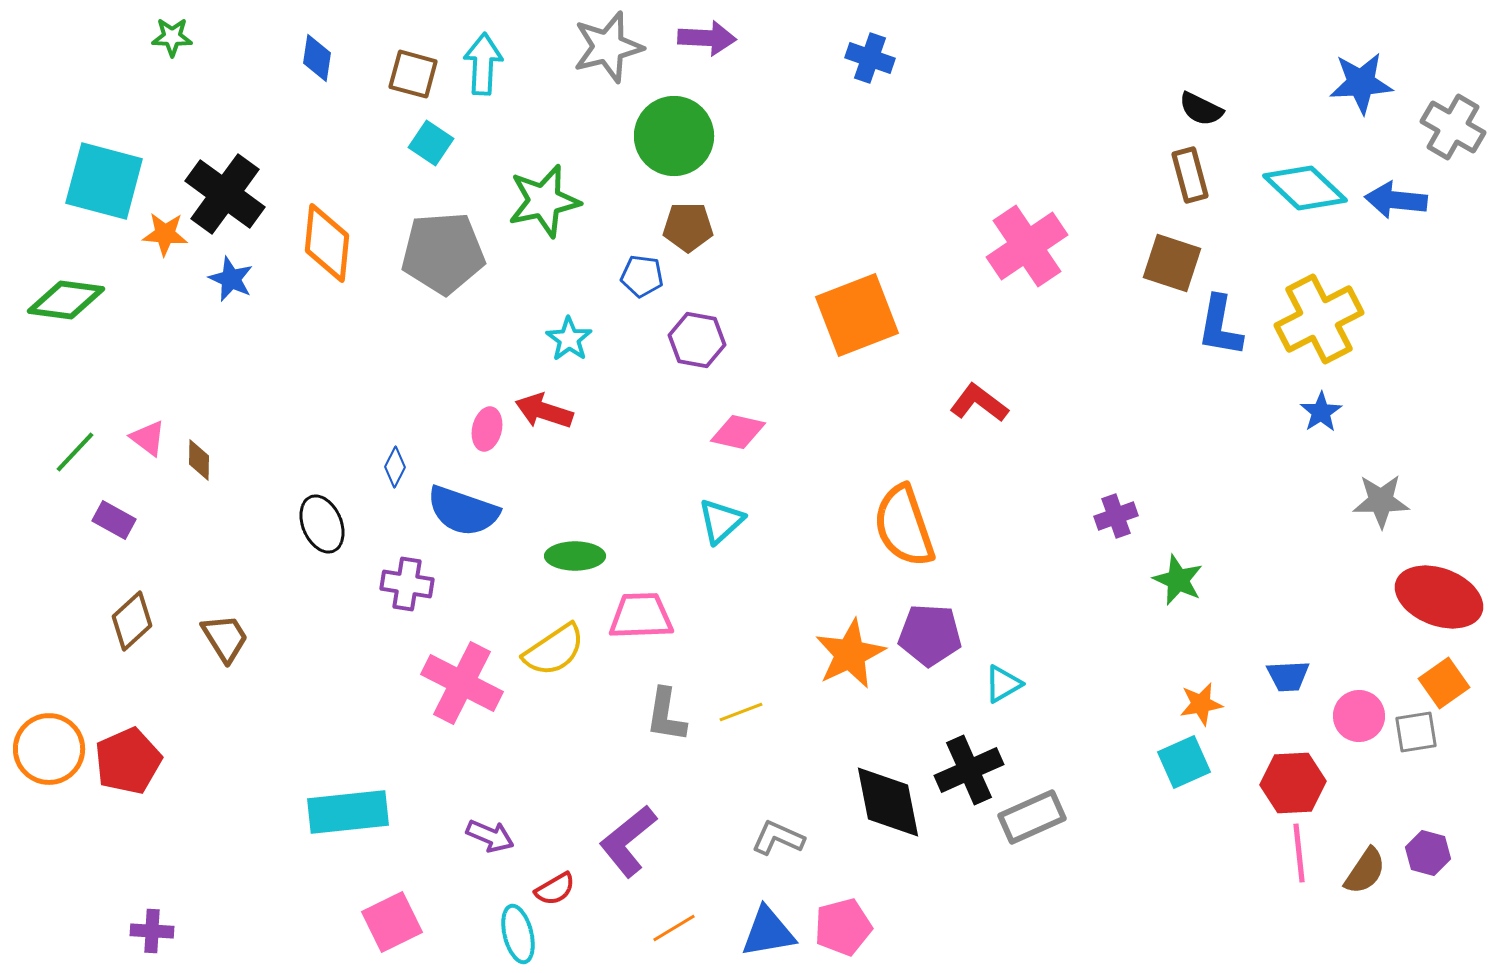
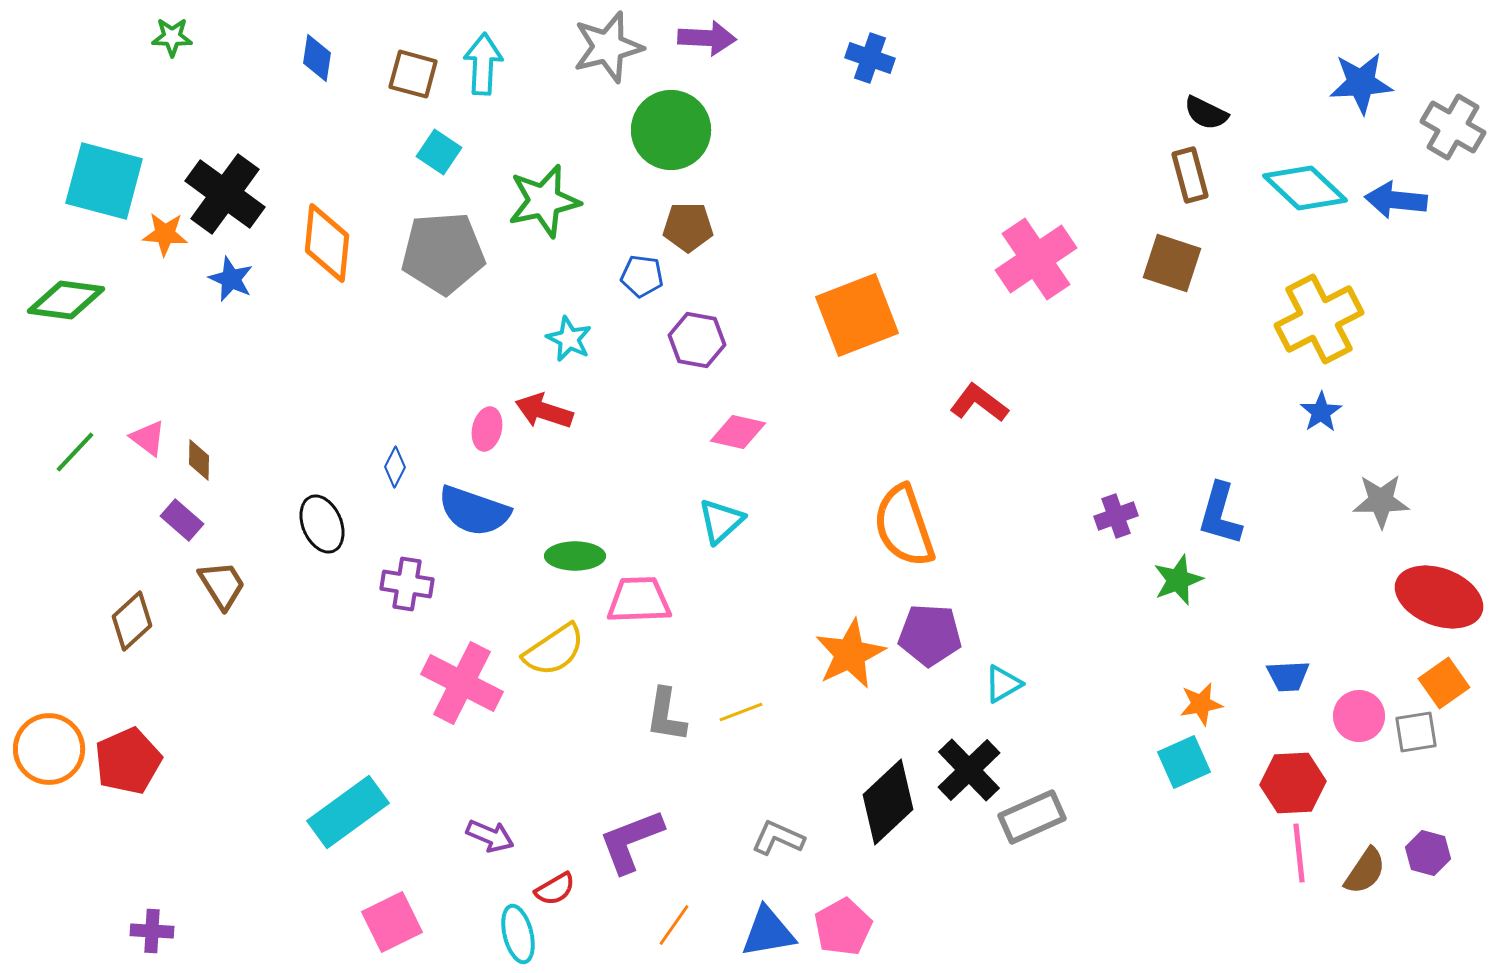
black semicircle at (1201, 109): moved 5 px right, 4 px down
green circle at (674, 136): moved 3 px left, 6 px up
cyan square at (431, 143): moved 8 px right, 9 px down
pink cross at (1027, 246): moved 9 px right, 13 px down
blue L-shape at (1220, 326): moved 188 px down; rotated 6 degrees clockwise
cyan star at (569, 339): rotated 9 degrees counterclockwise
blue semicircle at (463, 511): moved 11 px right
purple rectangle at (114, 520): moved 68 px right; rotated 12 degrees clockwise
green star at (1178, 580): rotated 27 degrees clockwise
pink trapezoid at (641, 616): moved 2 px left, 16 px up
brown trapezoid at (225, 638): moved 3 px left, 53 px up
black cross at (969, 770): rotated 20 degrees counterclockwise
black diamond at (888, 802): rotated 58 degrees clockwise
cyan rectangle at (348, 812): rotated 30 degrees counterclockwise
purple L-shape at (628, 841): moved 3 px right; rotated 18 degrees clockwise
pink pentagon at (843, 927): rotated 14 degrees counterclockwise
orange line at (674, 928): moved 3 px up; rotated 24 degrees counterclockwise
